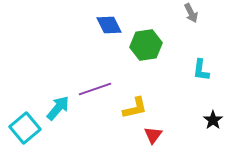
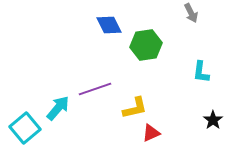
cyan L-shape: moved 2 px down
red triangle: moved 2 px left, 2 px up; rotated 30 degrees clockwise
